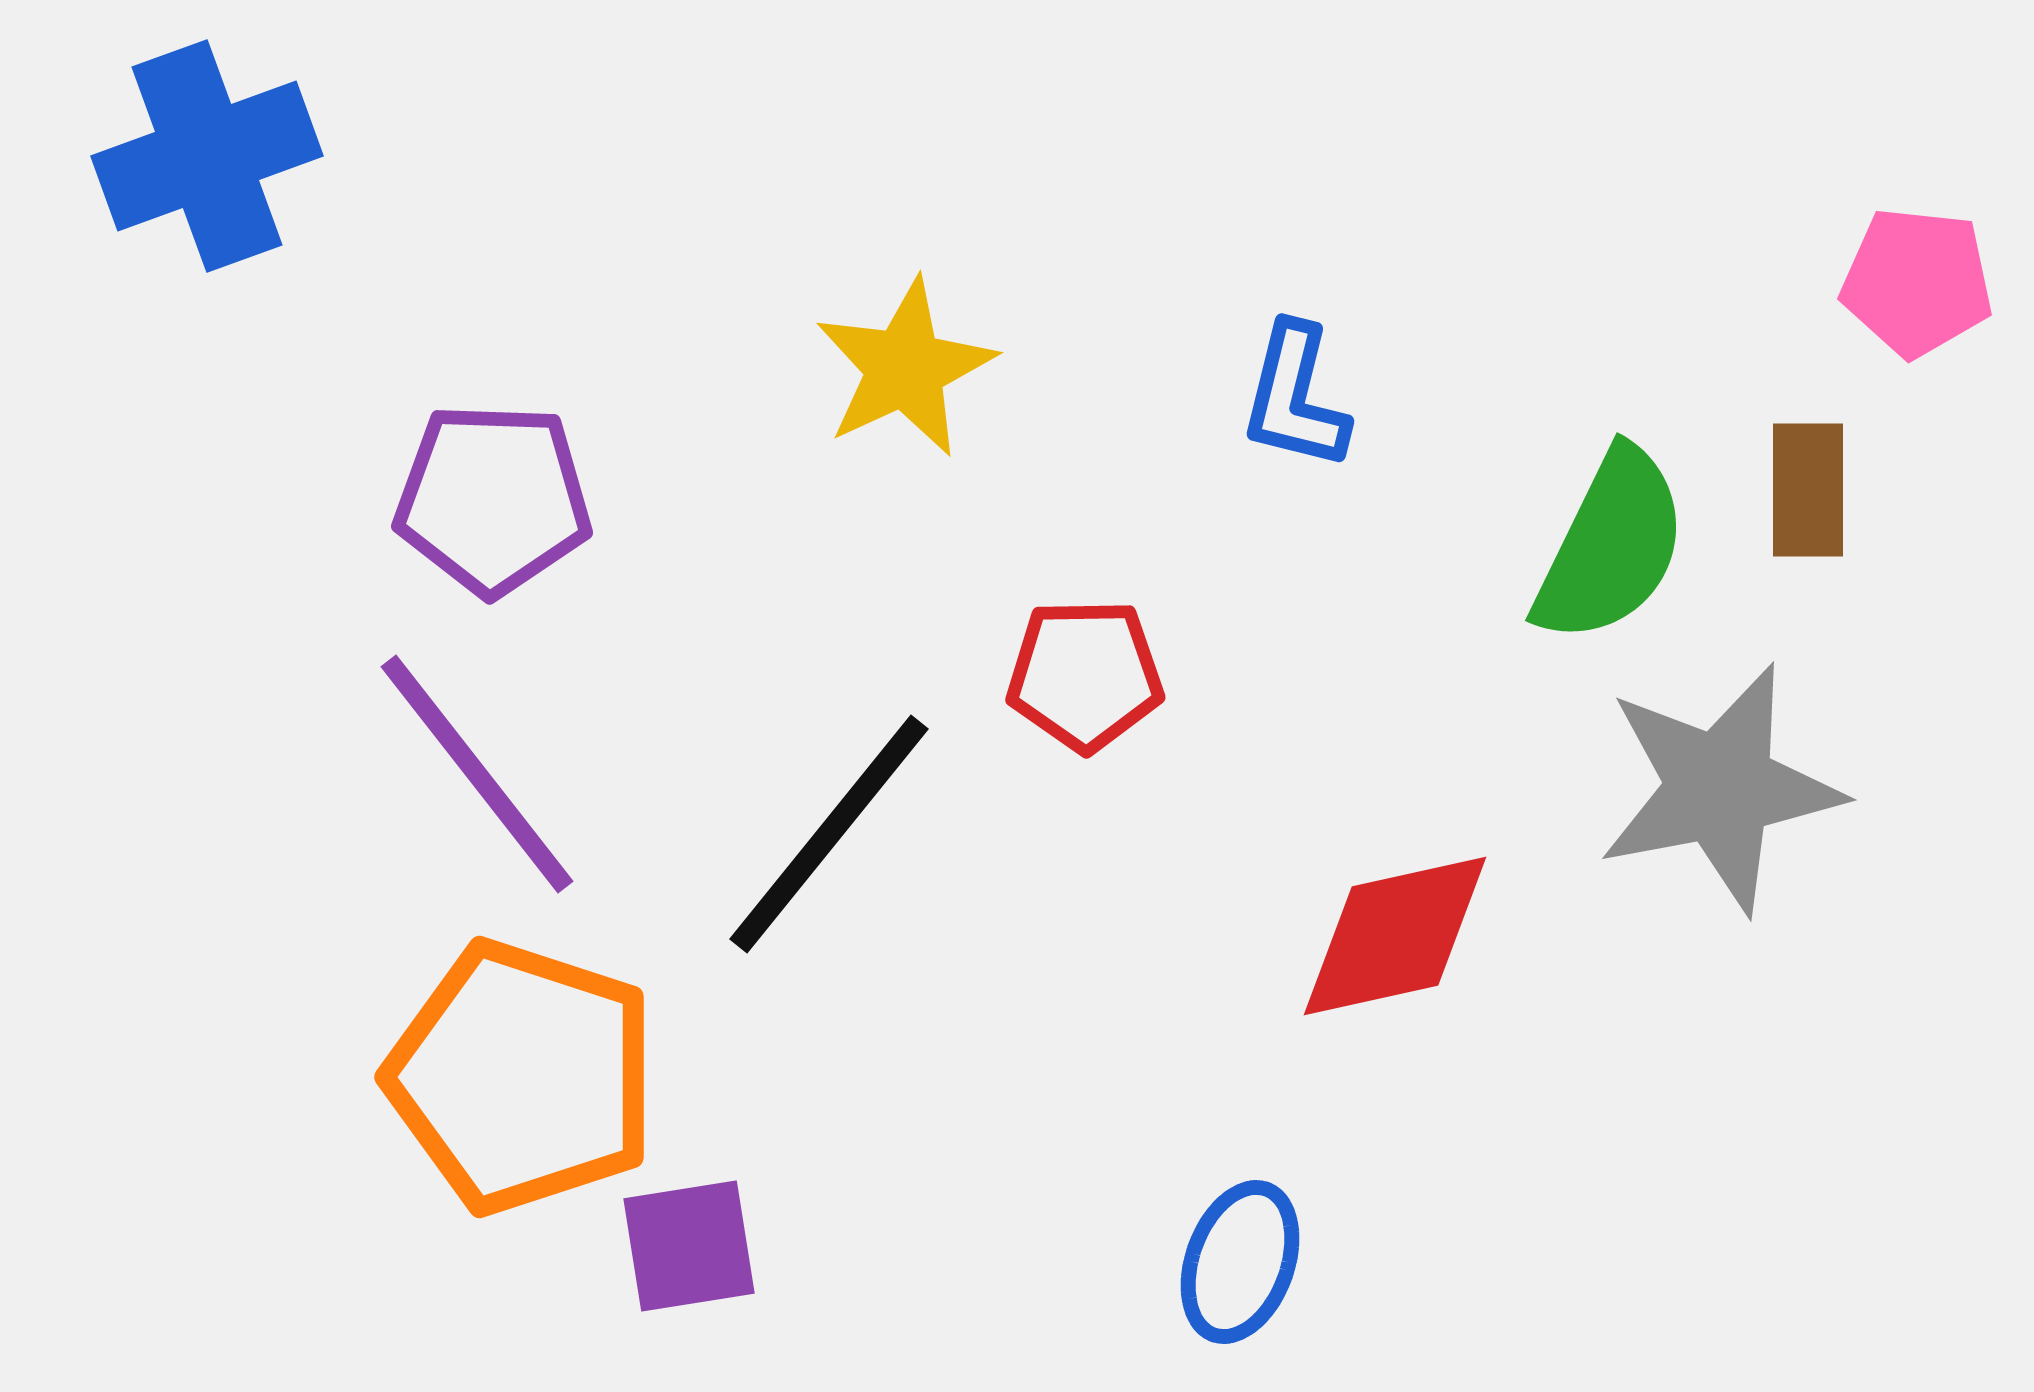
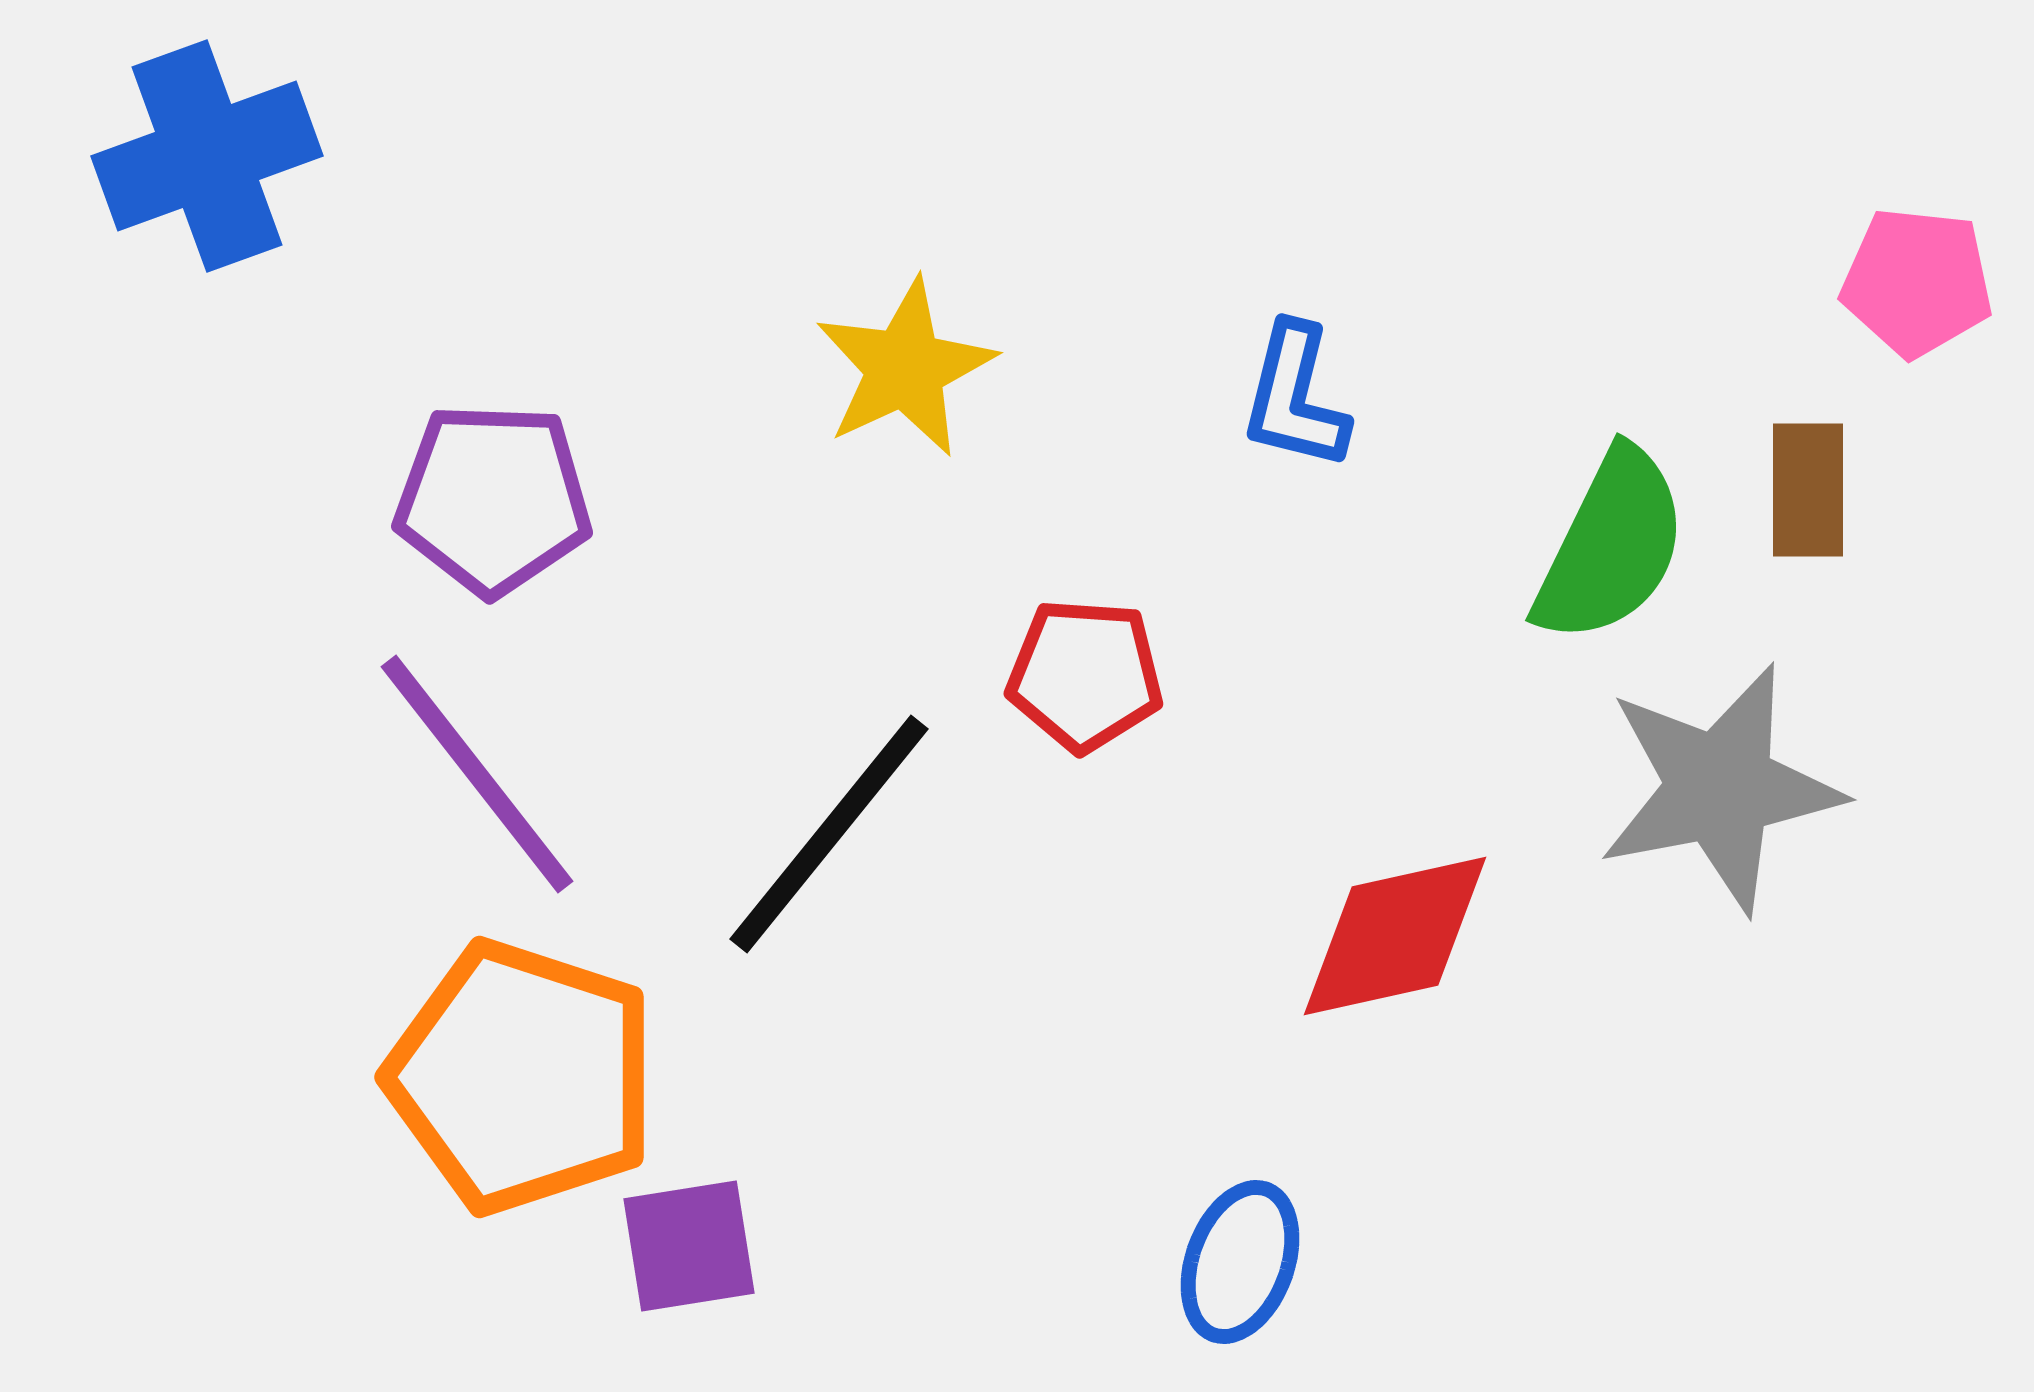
red pentagon: rotated 5 degrees clockwise
